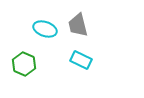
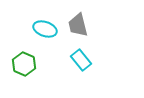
cyan rectangle: rotated 25 degrees clockwise
